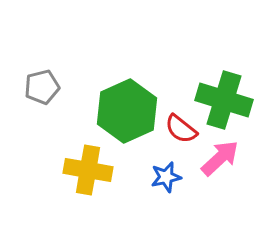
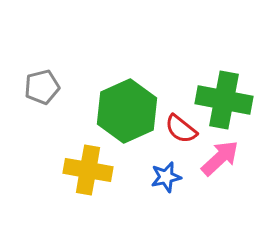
green cross: rotated 6 degrees counterclockwise
